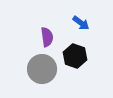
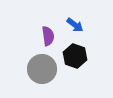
blue arrow: moved 6 px left, 2 px down
purple semicircle: moved 1 px right, 1 px up
